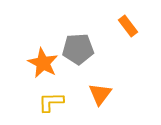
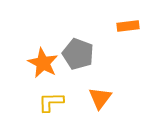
orange rectangle: rotated 60 degrees counterclockwise
gray pentagon: moved 5 px down; rotated 24 degrees clockwise
orange triangle: moved 4 px down
